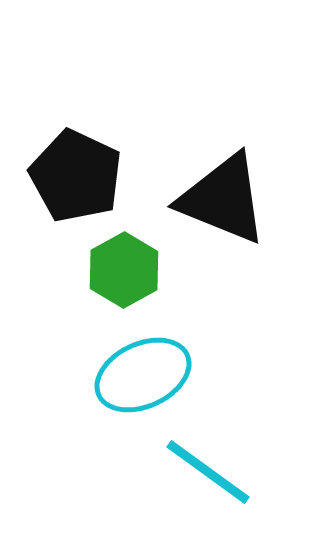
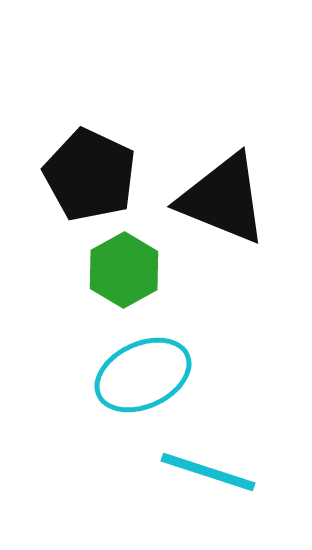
black pentagon: moved 14 px right, 1 px up
cyan line: rotated 18 degrees counterclockwise
